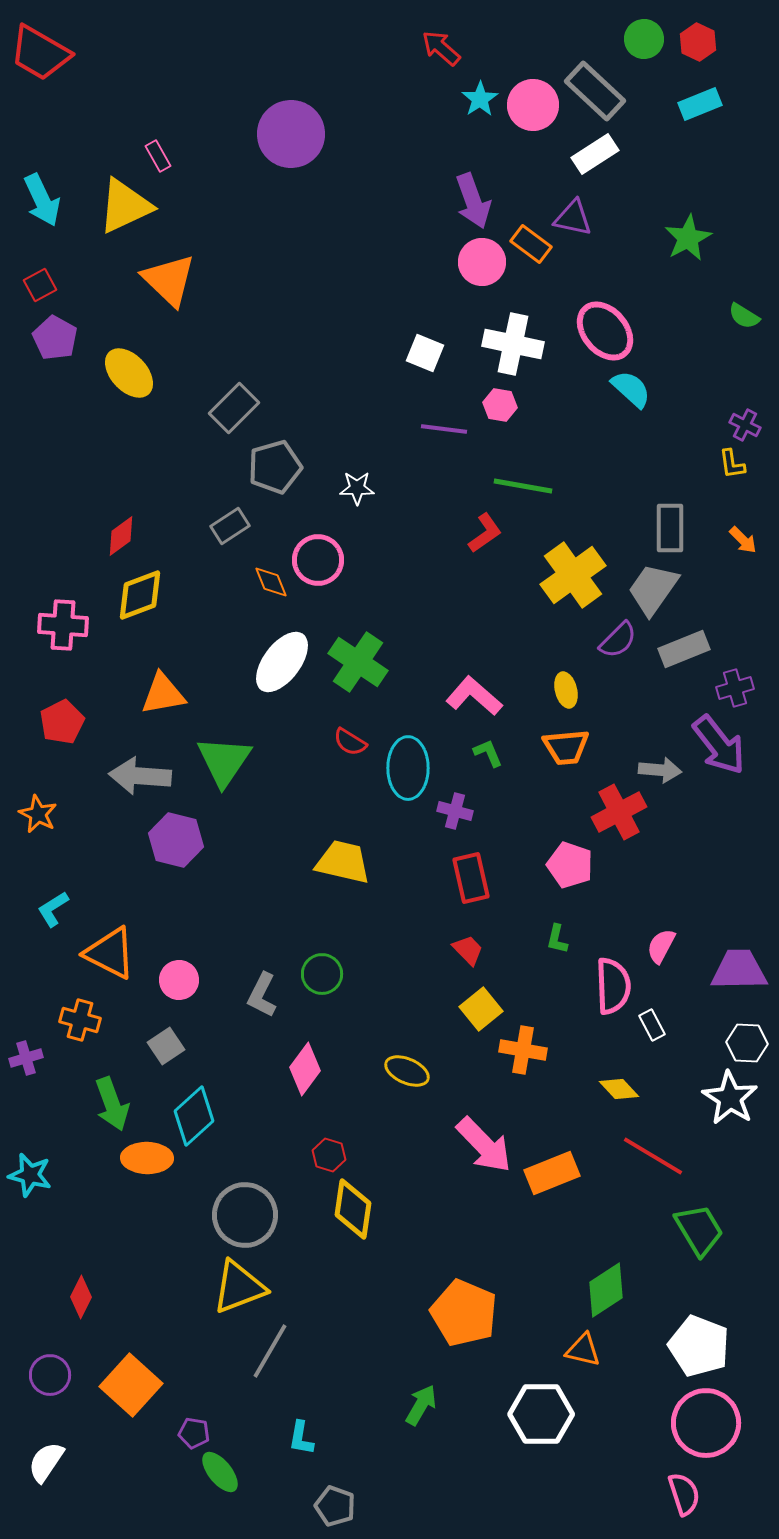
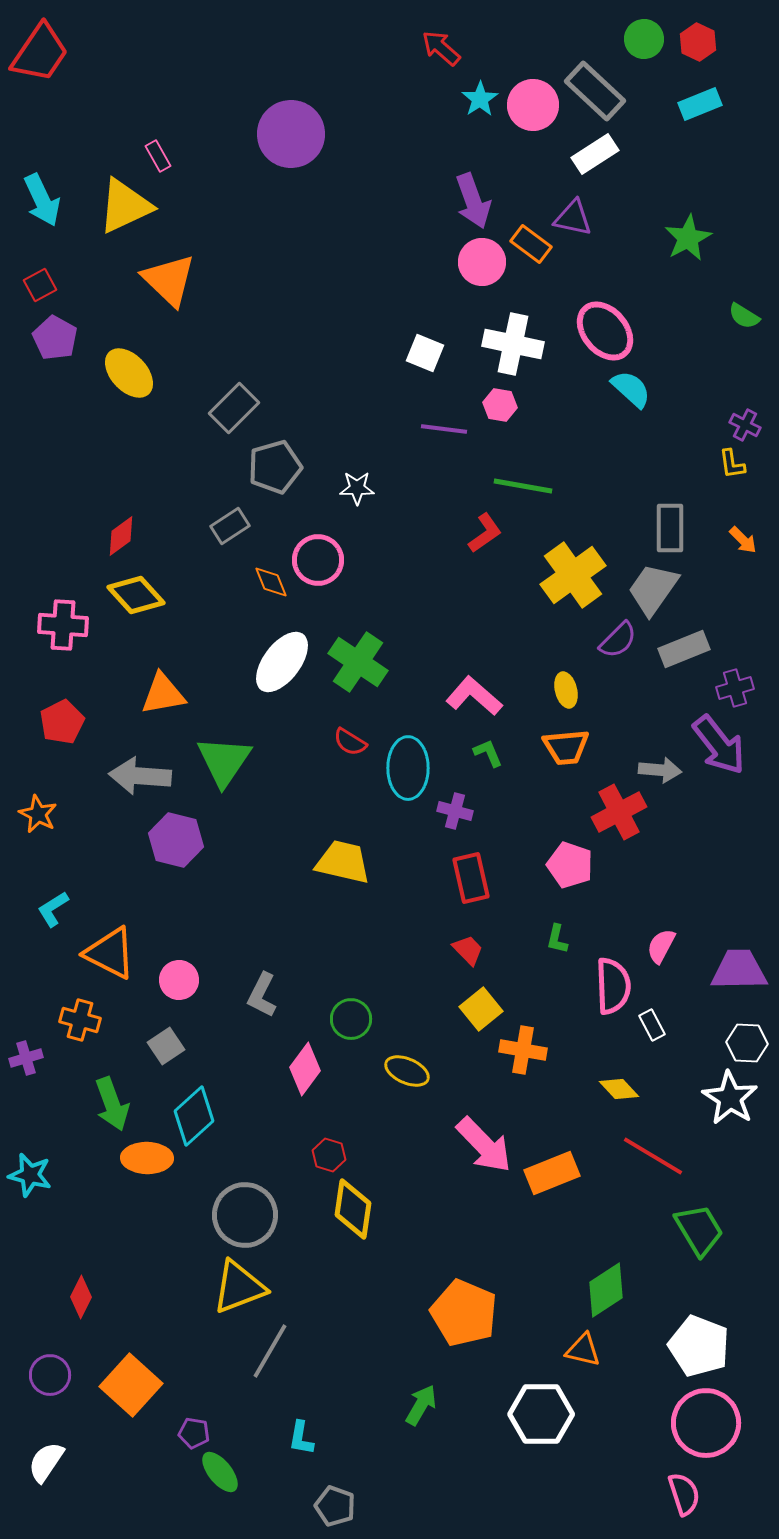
red trapezoid at (40, 53): rotated 86 degrees counterclockwise
yellow diamond at (140, 595): moved 4 px left; rotated 68 degrees clockwise
green circle at (322, 974): moved 29 px right, 45 px down
